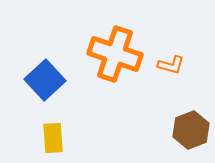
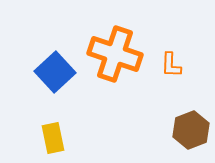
orange L-shape: rotated 76 degrees clockwise
blue square: moved 10 px right, 8 px up
yellow rectangle: rotated 8 degrees counterclockwise
